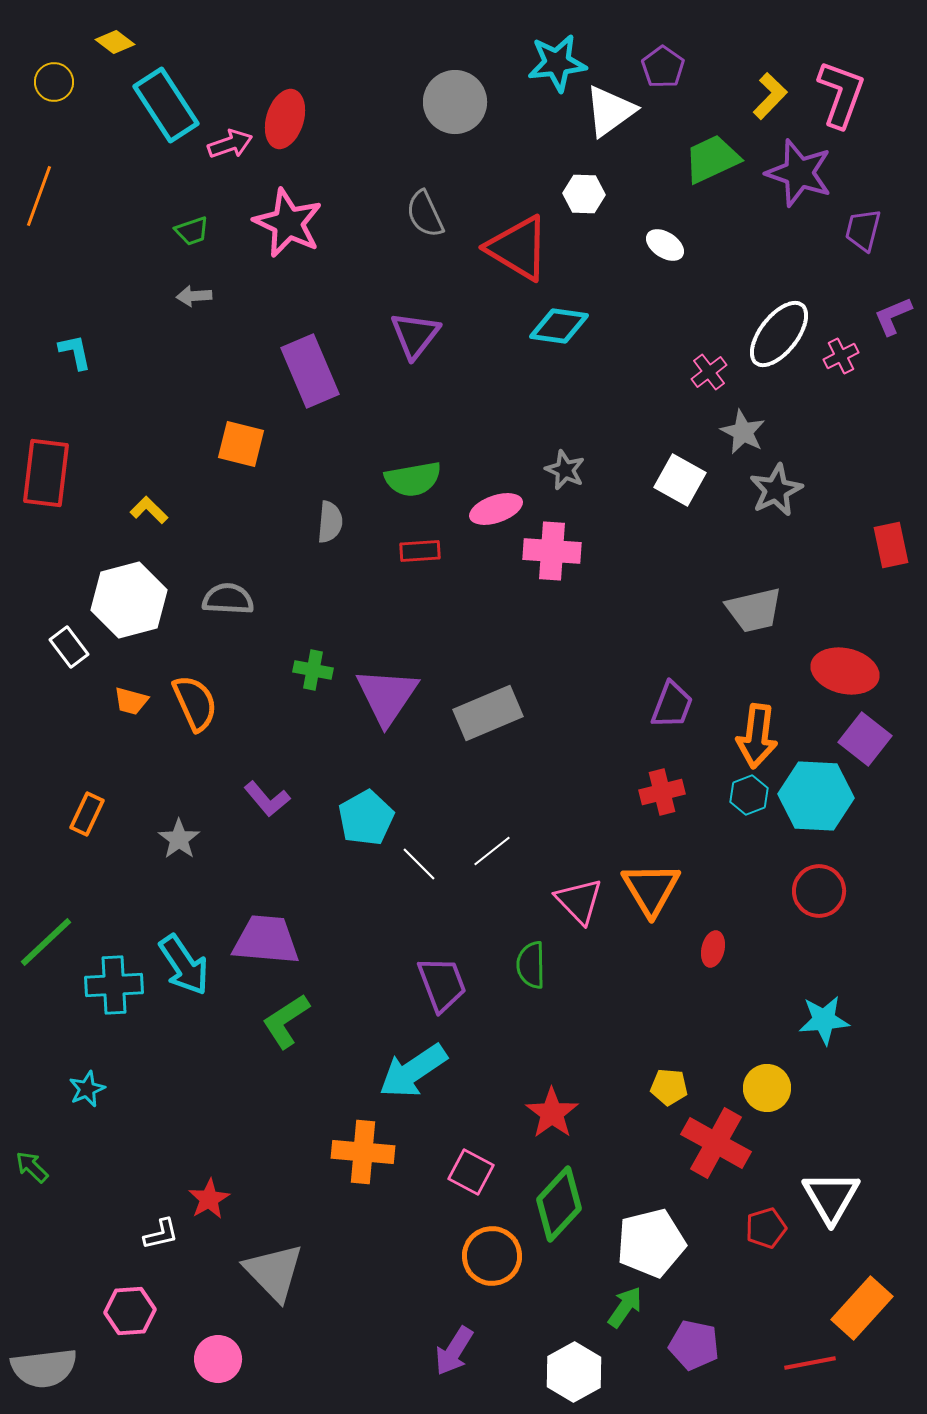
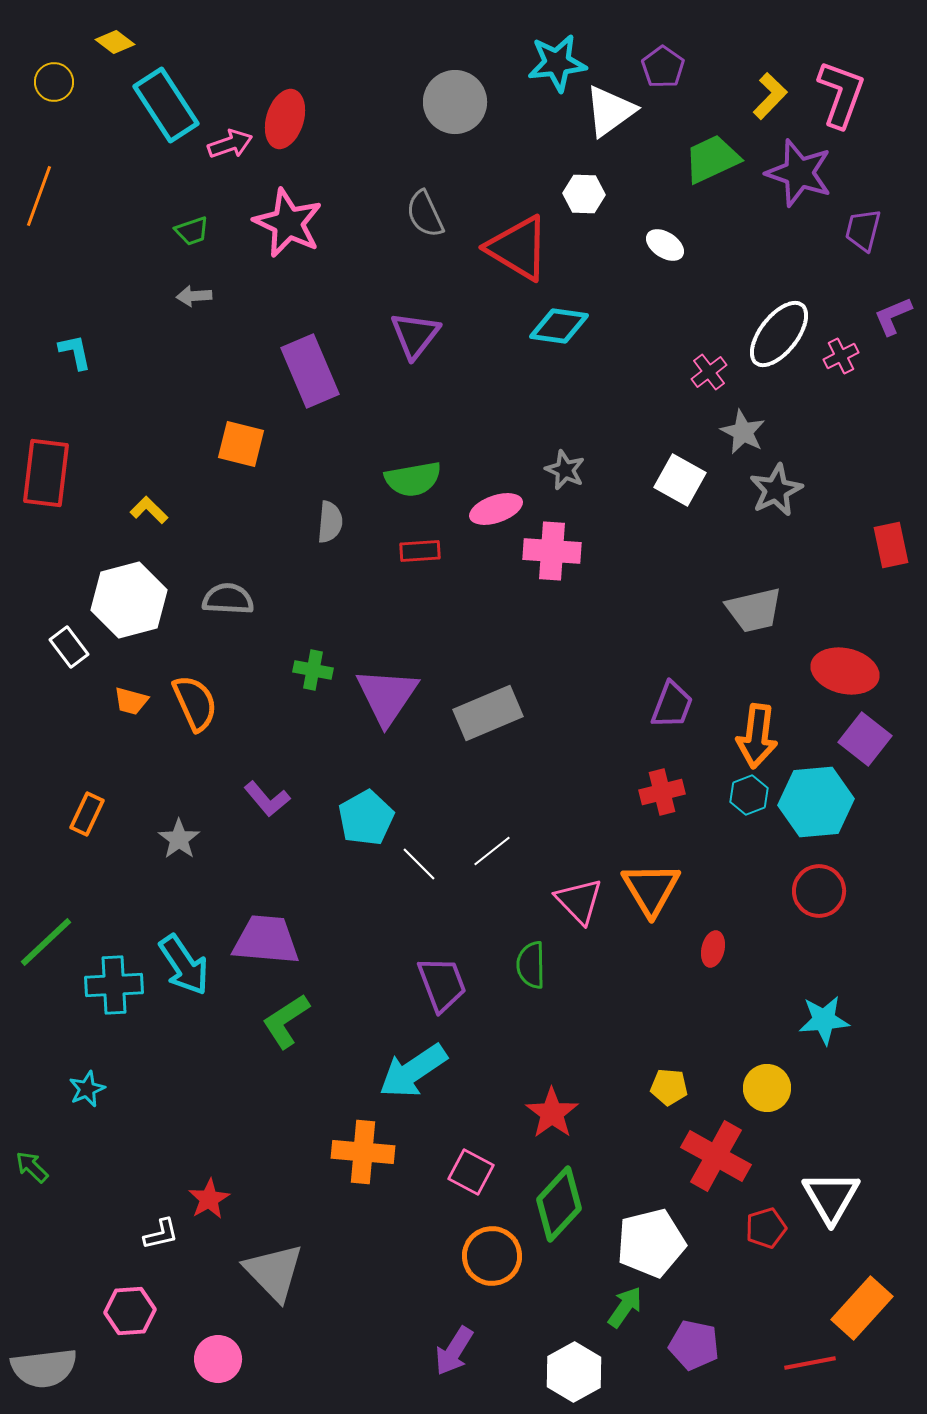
cyan hexagon at (816, 796): moved 6 px down; rotated 8 degrees counterclockwise
red cross at (716, 1143): moved 13 px down
